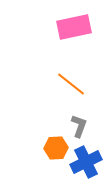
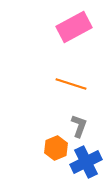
pink rectangle: rotated 16 degrees counterclockwise
orange line: rotated 20 degrees counterclockwise
orange hexagon: rotated 20 degrees counterclockwise
